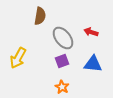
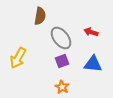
gray ellipse: moved 2 px left
